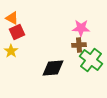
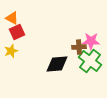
pink star: moved 10 px right, 13 px down
brown cross: moved 2 px down
yellow star: rotated 16 degrees clockwise
green cross: moved 1 px left, 1 px down
black diamond: moved 4 px right, 4 px up
